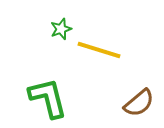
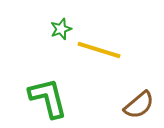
brown semicircle: moved 2 px down
